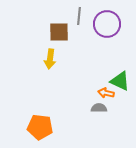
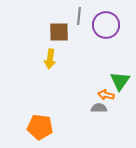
purple circle: moved 1 px left, 1 px down
green triangle: rotated 40 degrees clockwise
orange arrow: moved 2 px down
